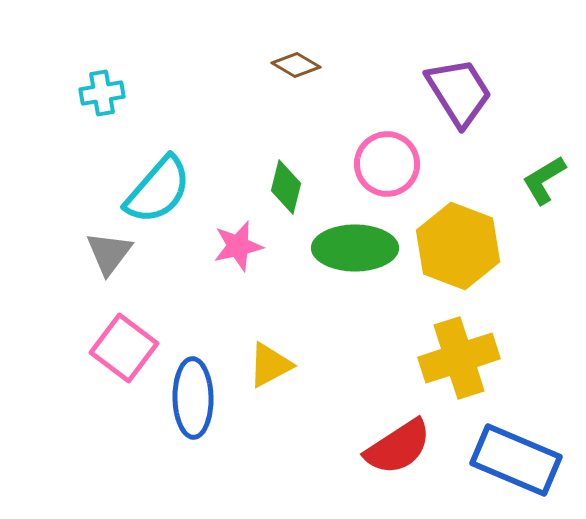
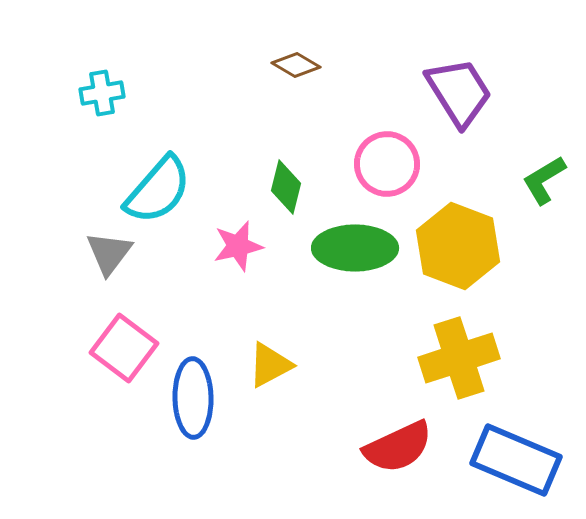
red semicircle: rotated 8 degrees clockwise
